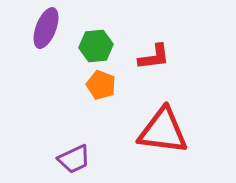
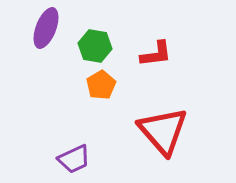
green hexagon: moved 1 px left; rotated 16 degrees clockwise
red L-shape: moved 2 px right, 3 px up
orange pentagon: rotated 20 degrees clockwise
red triangle: rotated 42 degrees clockwise
